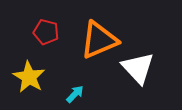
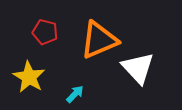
red pentagon: moved 1 px left
